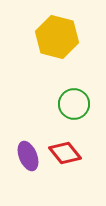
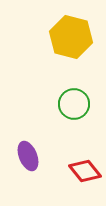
yellow hexagon: moved 14 px right
red diamond: moved 20 px right, 18 px down
